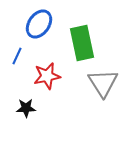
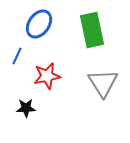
green rectangle: moved 10 px right, 13 px up
